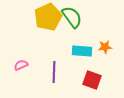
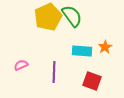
green semicircle: moved 1 px up
orange star: rotated 24 degrees counterclockwise
red square: moved 1 px down
